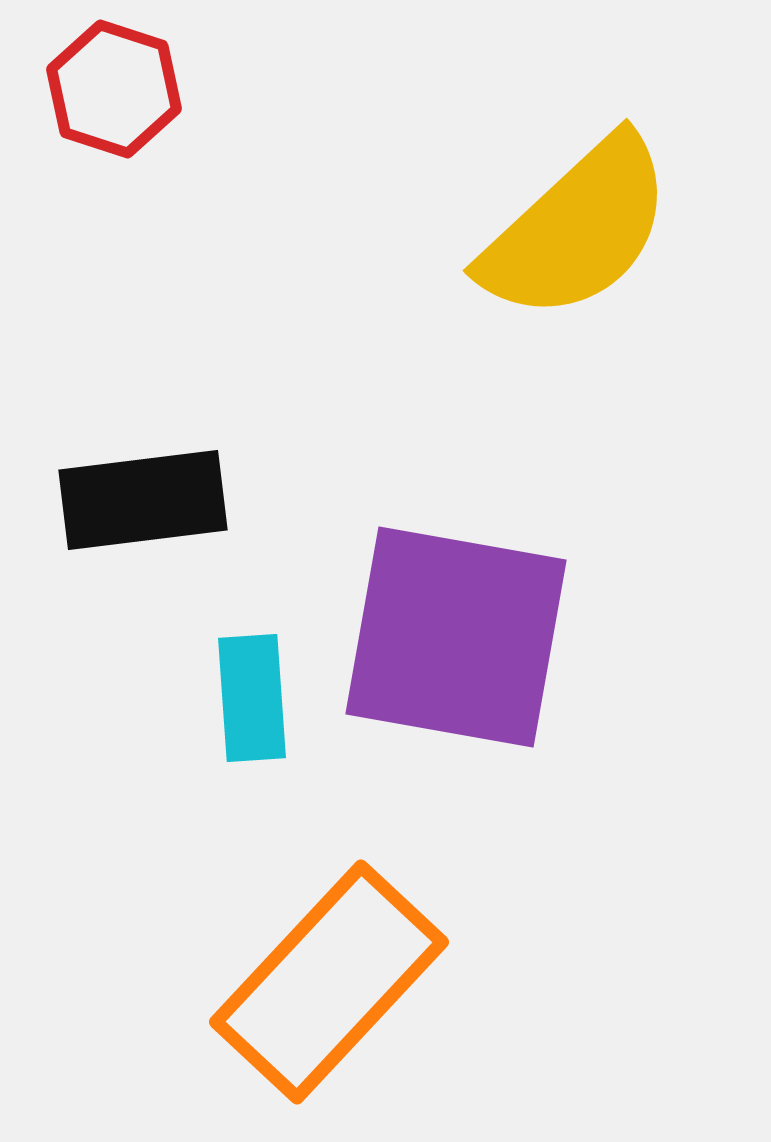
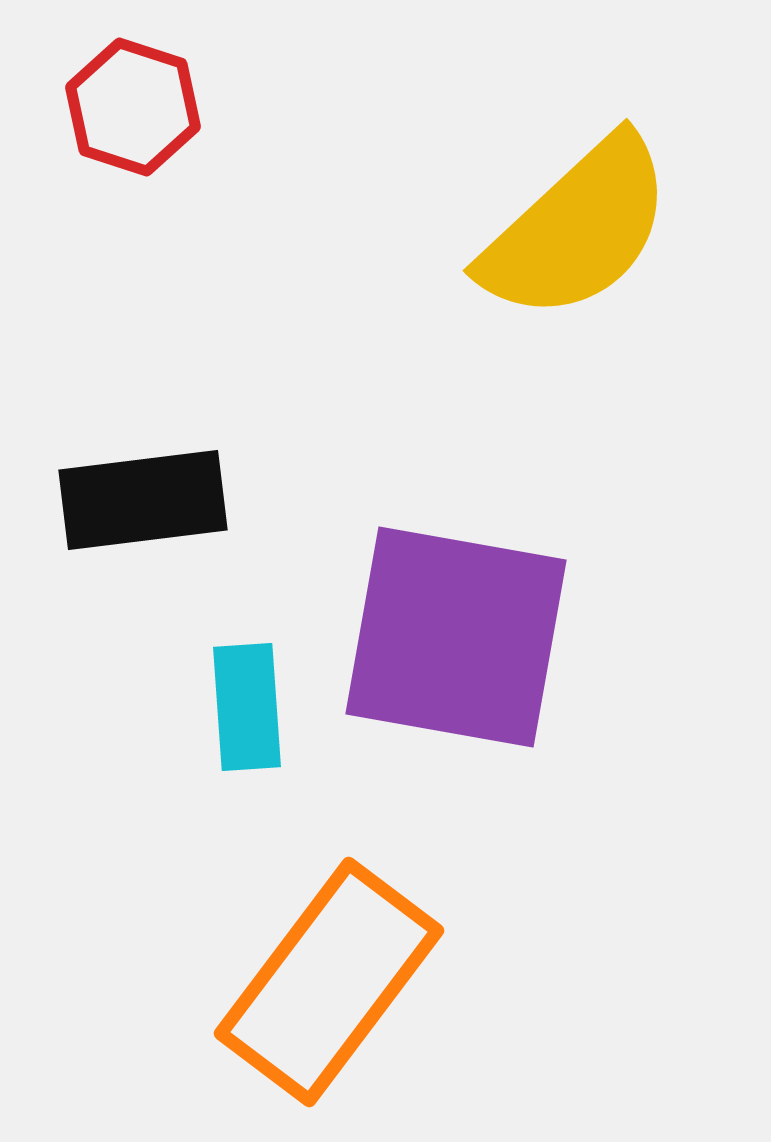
red hexagon: moved 19 px right, 18 px down
cyan rectangle: moved 5 px left, 9 px down
orange rectangle: rotated 6 degrees counterclockwise
